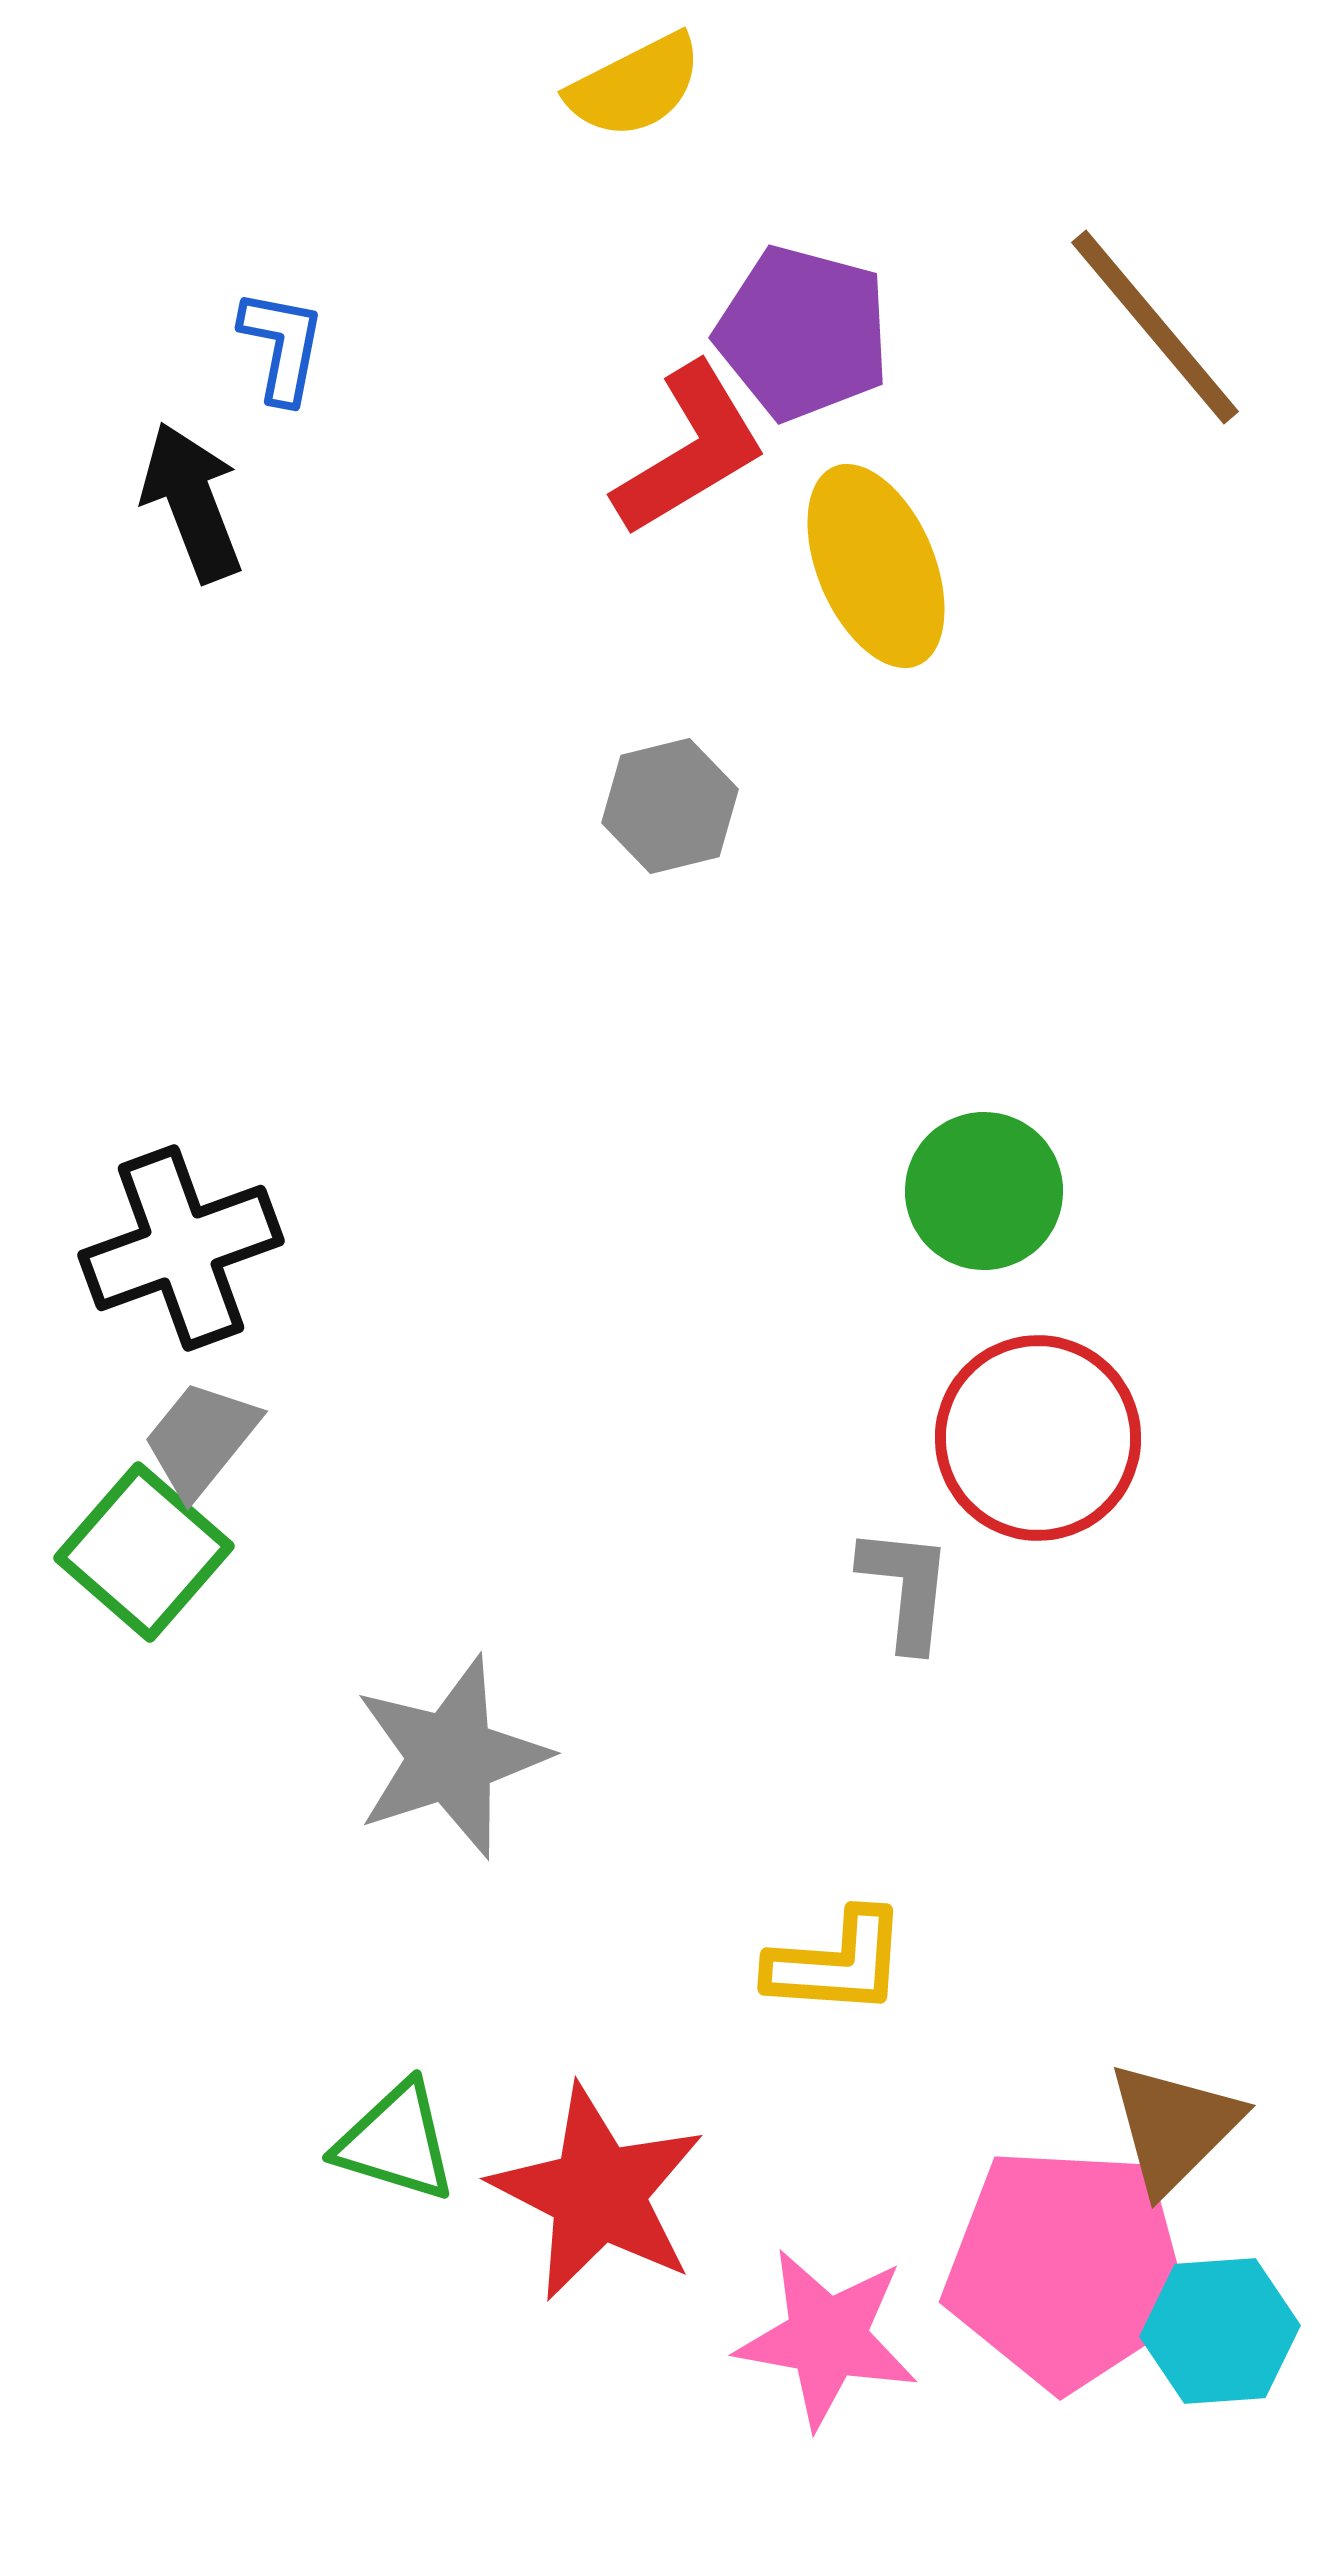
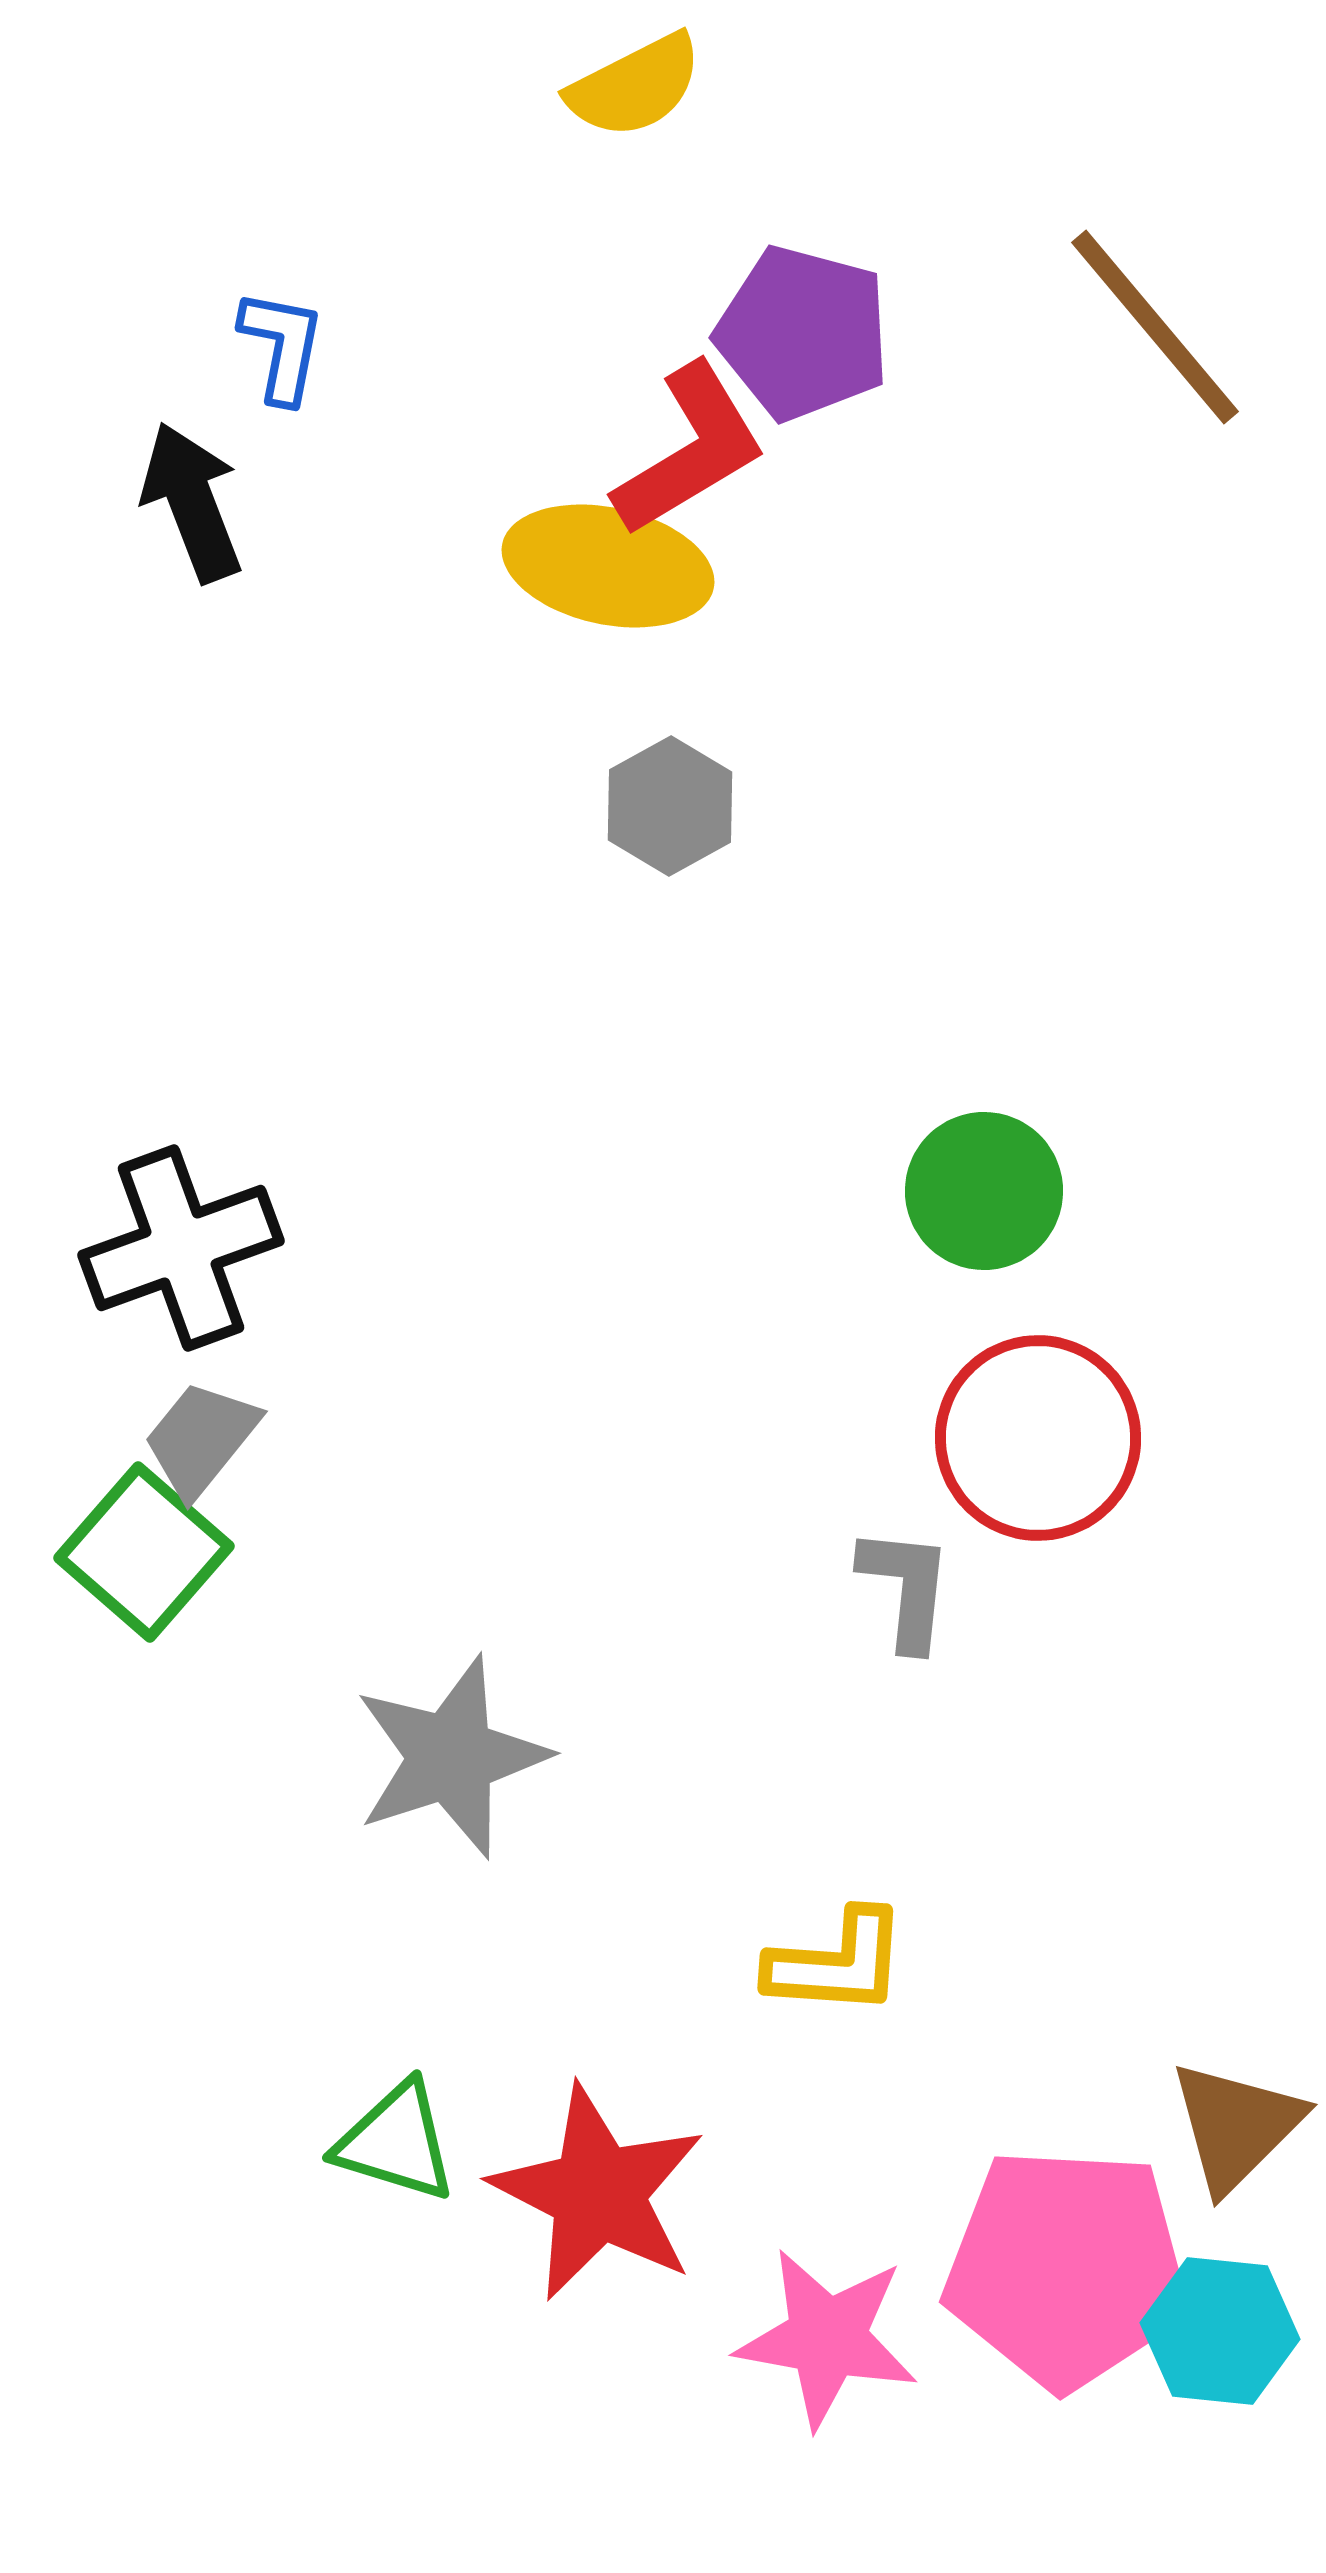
yellow ellipse: moved 268 px left; rotated 55 degrees counterclockwise
gray hexagon: rotated 15 degrees counterclockwise
brown triangle: moved 62 px right, 1 px up
cyan hexagon: rotated 10 degrees clockwise
